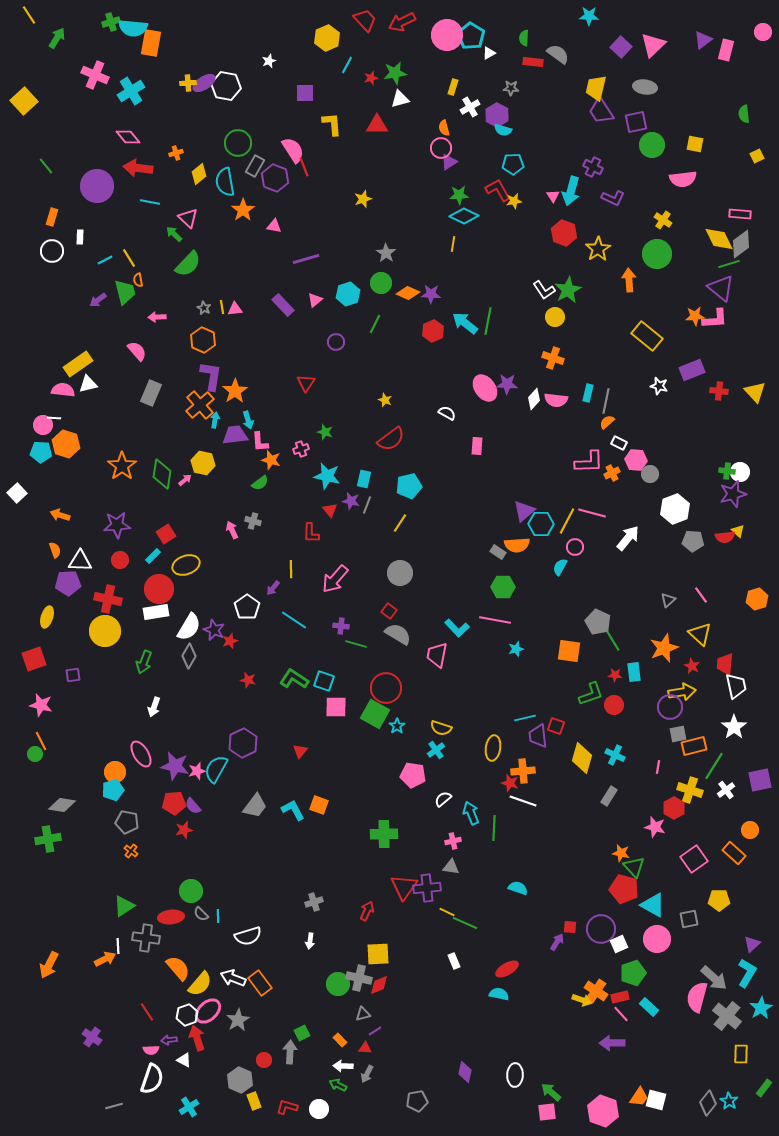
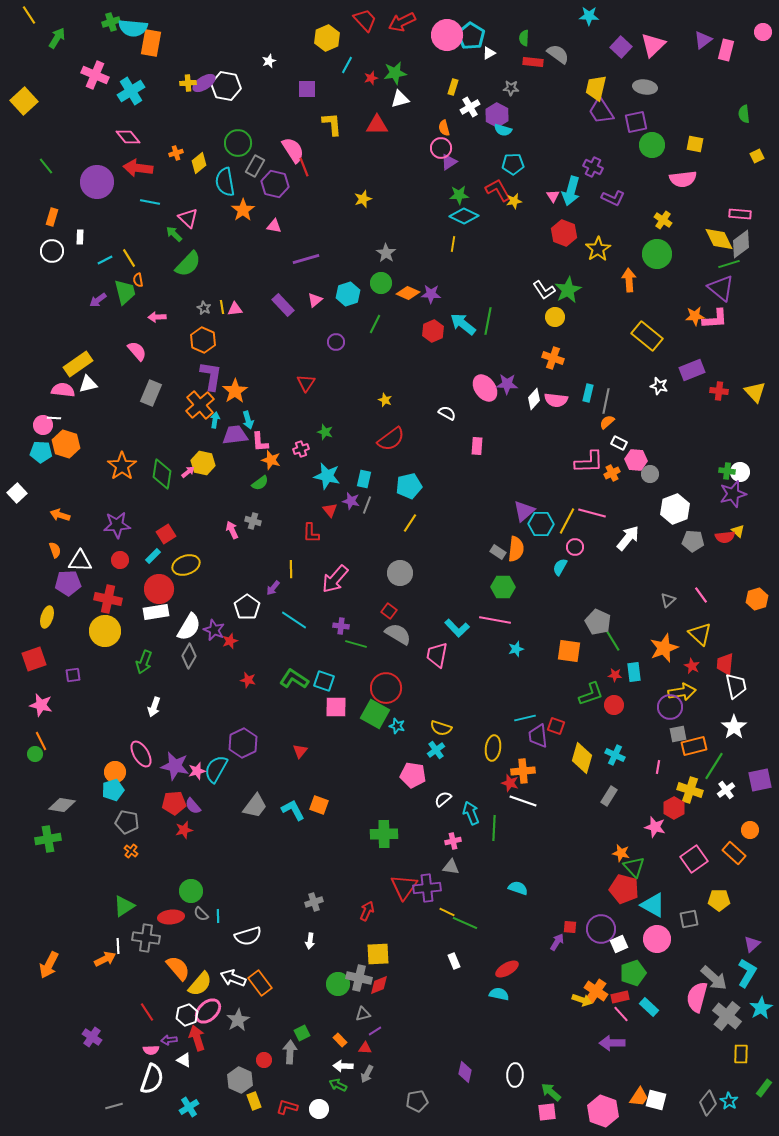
purple square at (305, 93): moved 2 px right, 4 px up
yellow diamond at (199, 174): moved 11 px up
purple hexagon at (275, 178): moved 6 px down; rotated 8 degrees counterclockwise
purple circle at (97, 186): moved 4 px up
cyan arrow at (465, 323): moved 2 px left, 1 px down
pink arrow at (185, 480): moved 3 px right, 8 px up
yellow line at (400, 523): moved 10 px right
orange semicircle at (517, 545): moved 1 px left, 4 px down; rotated 80 degrees counterclockwise
cyan star at (397, 726): rotated 21 degrees counterclockwise
